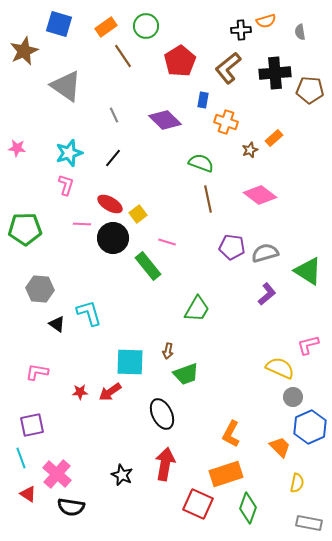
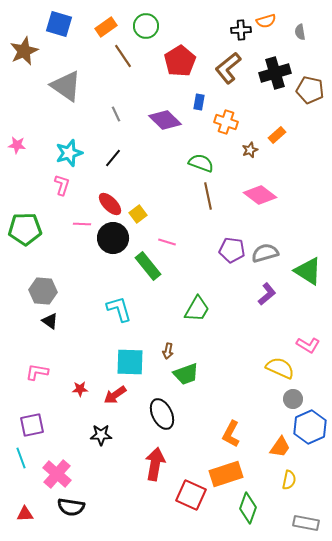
black cross at (275, 73): rotated 12 degrees counterclockwise
brown pentagon at (310, 90): rotated 8 degrees clockwise
blue rectangle at (203, 100): moved 4 px left, 2 px down
gray line at (114, 115): moved 2 px right, 1 px up
orange rectangle at (274, 138): moved 3 px right, 3 px up
pink star at (17, 148): moved 3 px up
pink L-shape at (66, 185): moved 4 px left
brown line at (208, 199): moved 3 px up
red ellipse at (110, 204): rotated 15 degrees clockwise
purple pentagon at (232, 247): moved 3 px down
gray hexagon at (40, 289): moved 3 px right, 2 px down
cyan L-shape at (89, 313): moved 30 px right, 4 px up
black triangle at (57, 324): moved 7 px left, 3 px up
pink L-shape at (308, 345): rotated 135 degrees counterclockwise
red star at (80, 392): moved 3 px up
red arrow at (110, 392): moved 5 px right, 3 px down
gray circle at (293, 397): moved 2 px down
orange trapezoid at (280, 447): rotated 80 degrees clockwise
red arrow at (165, 464): moved 10 px left
black star at (122, 475): moved 21 px left, 40 px up; rotated 25 degrees counterclockwise
yellow semicircle at (297, 483): moved 8 px left, 3 px up
red triangle at (28, 494): moved 3 px left, 20 px down; rotated 36 degrees counterclockwise
red square at (198, 504): moved 7 px left, 9 px up
gray rectangle at (309, 523): moved 3 px left
